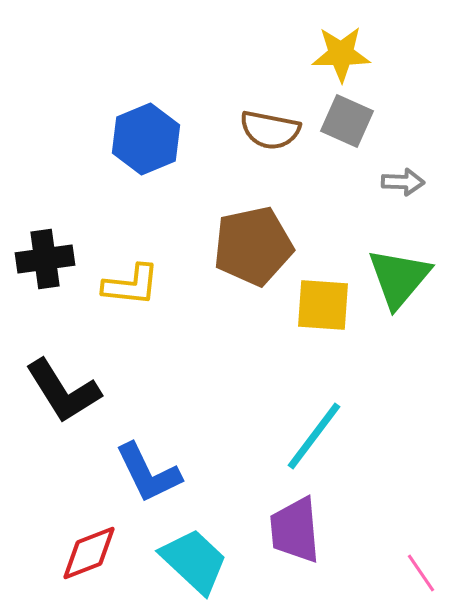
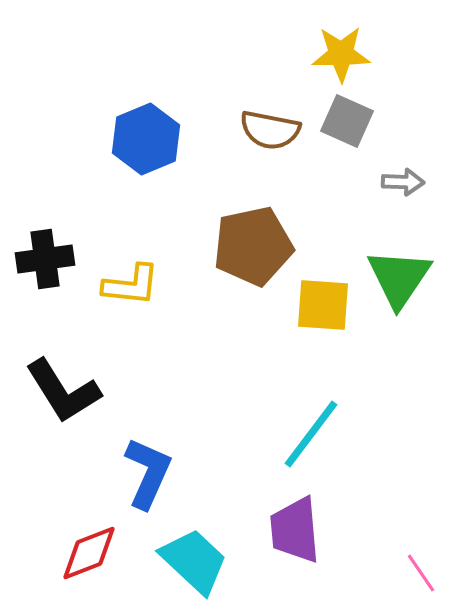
green triangle: rotated 6 degrees counterclockwise
cyan line: moved 3 px left, 2 px up
blue L-shape: rotated 130 degrees counterclockwise
